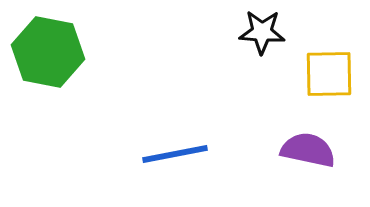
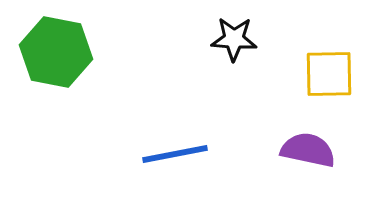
black star: moved 28 px left, 7 px down
green hexagon: moved 8 px right
